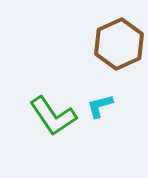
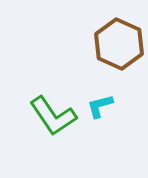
brown hexagon: rotated 12 degrees counterclockwise
